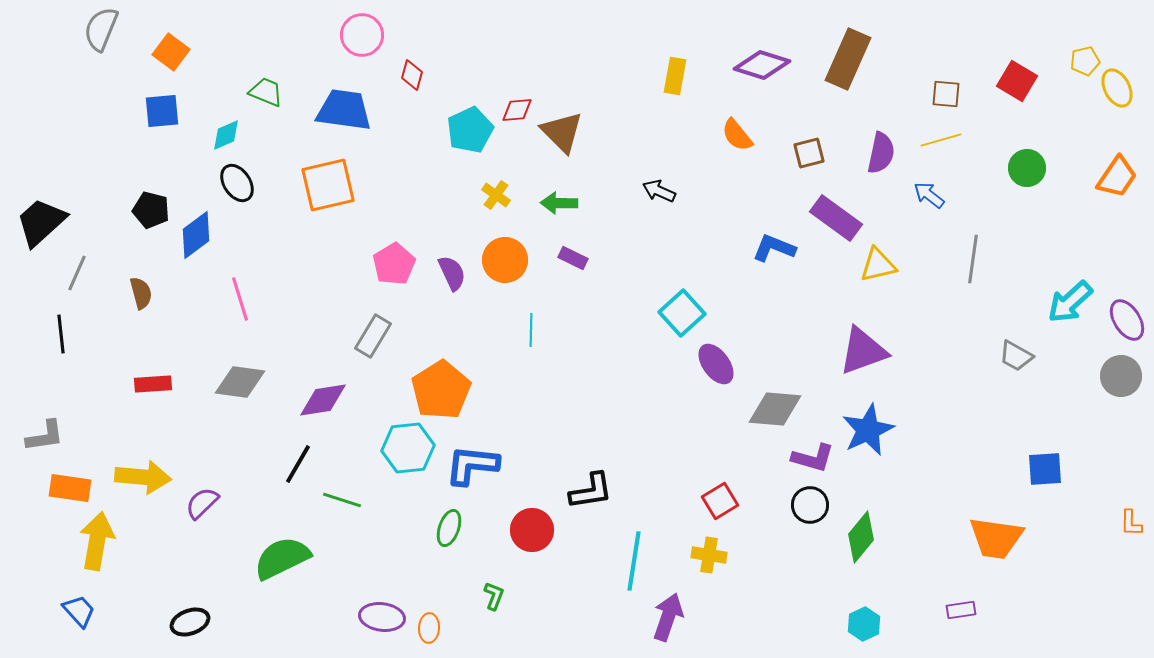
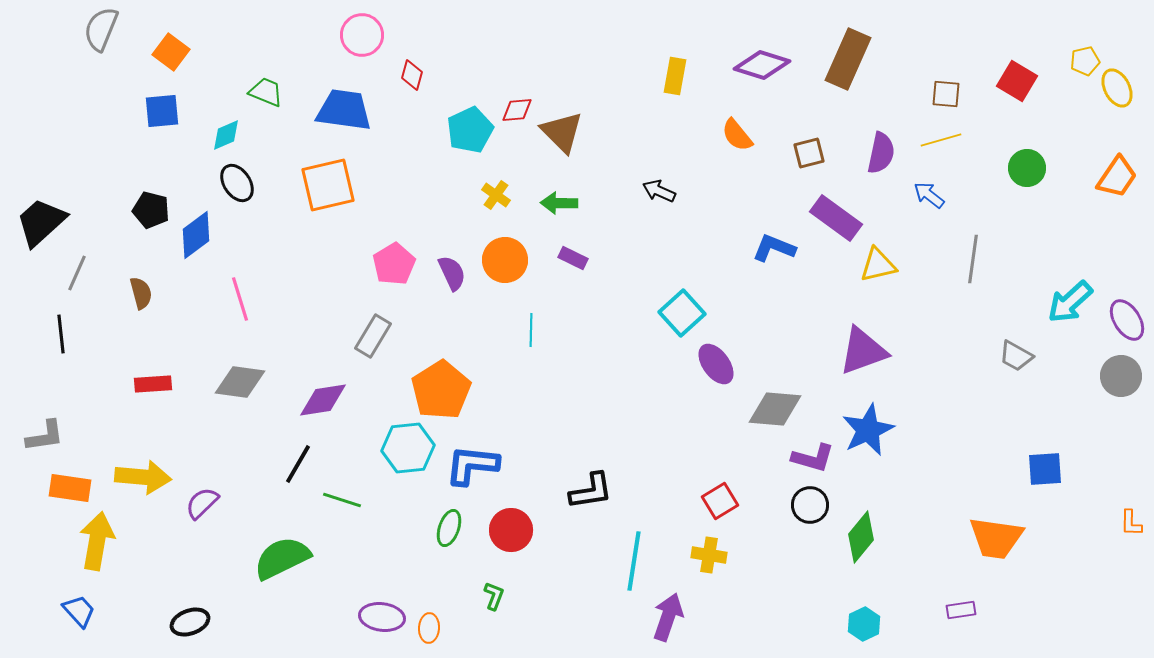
red circle at (532, 530): moved 21 px left
